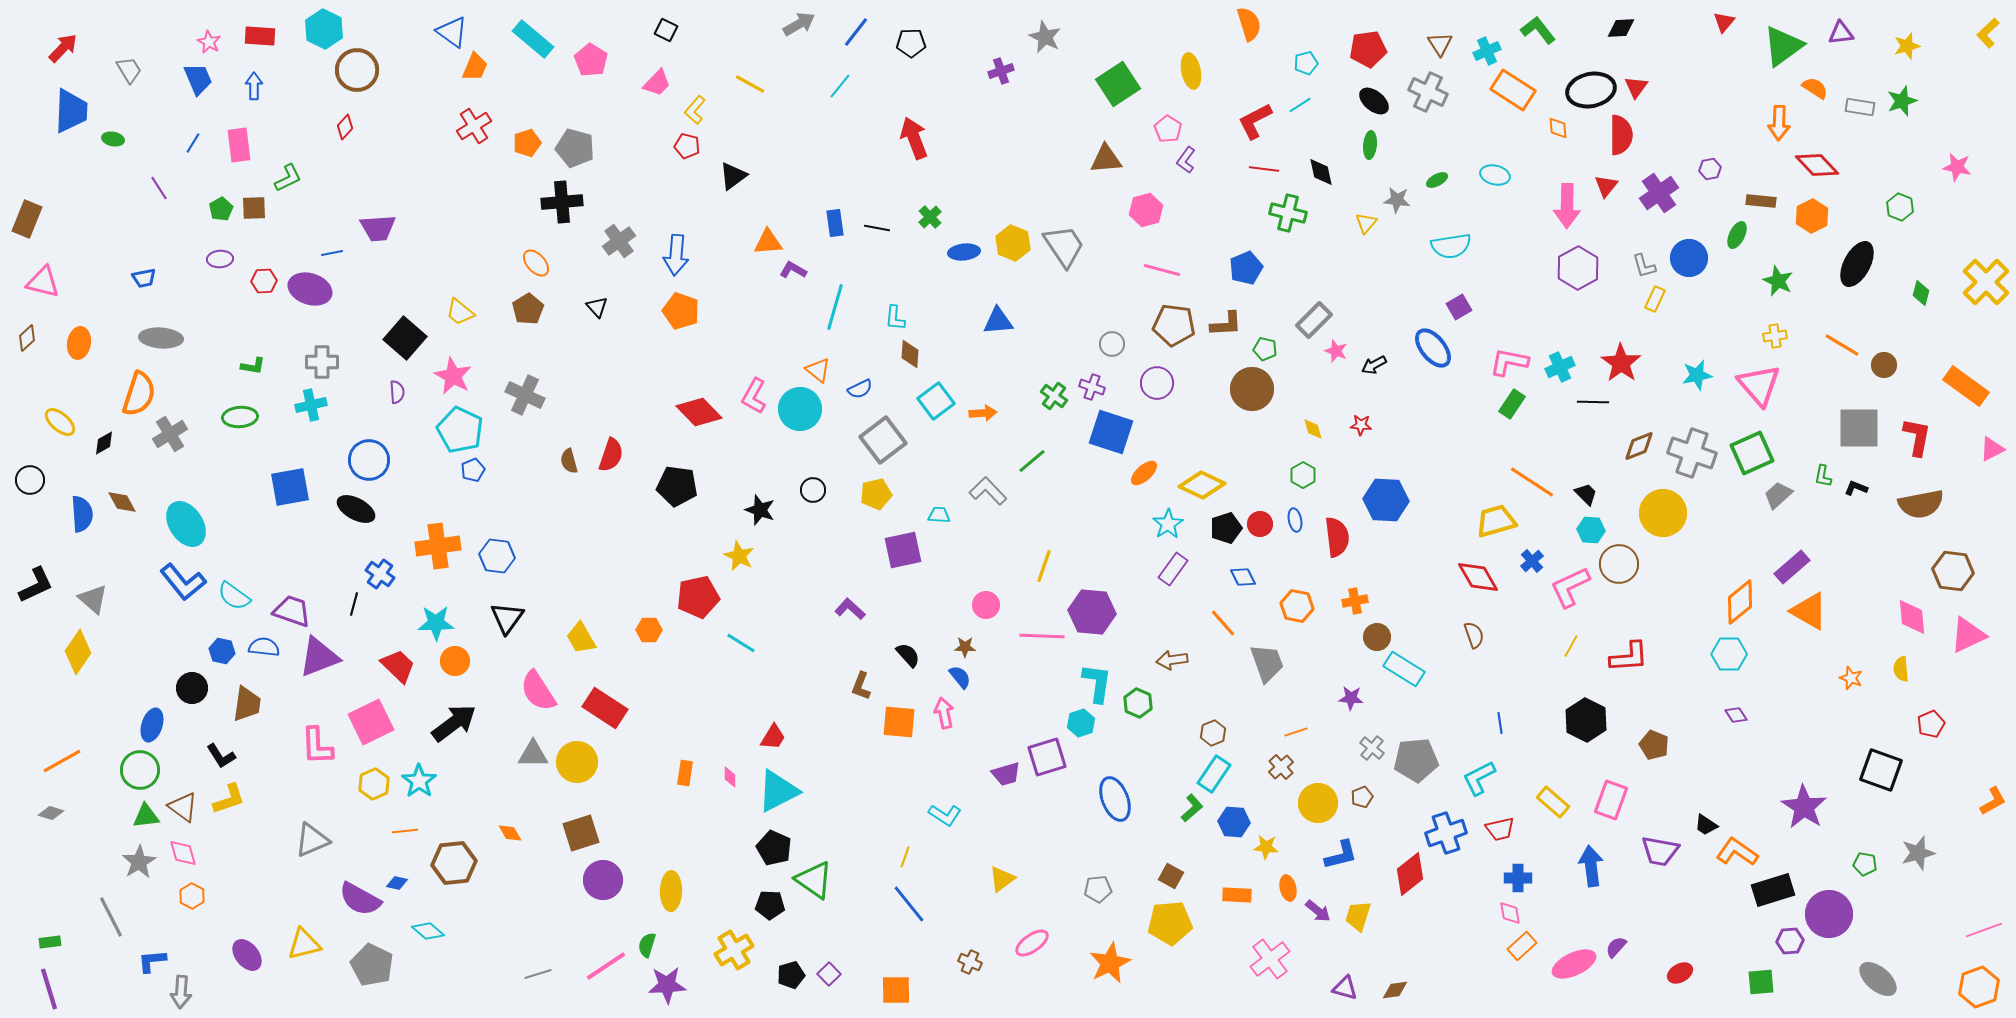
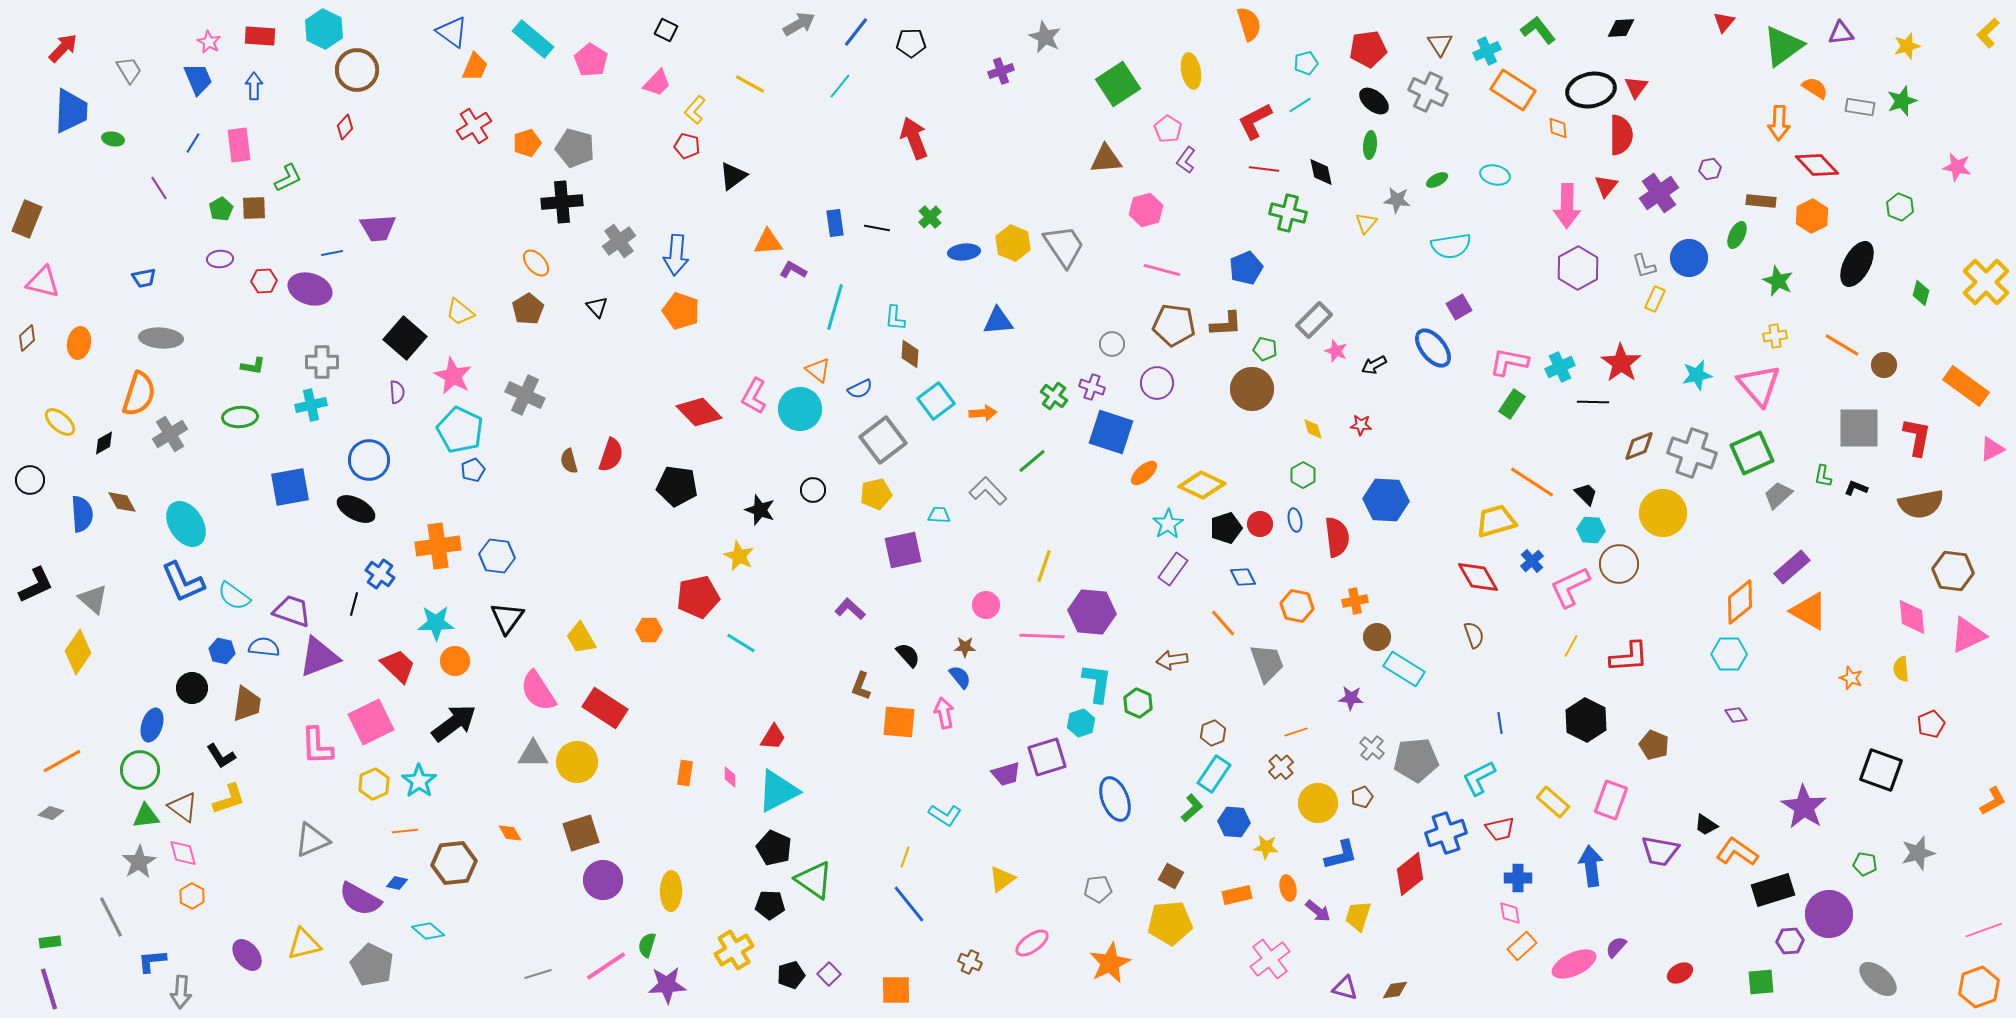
blue L-shape at (183, 582): rotated 15 degrees clockwise
orange rectangle at (1237, 895): rotated 16 degrees counterclockwise
